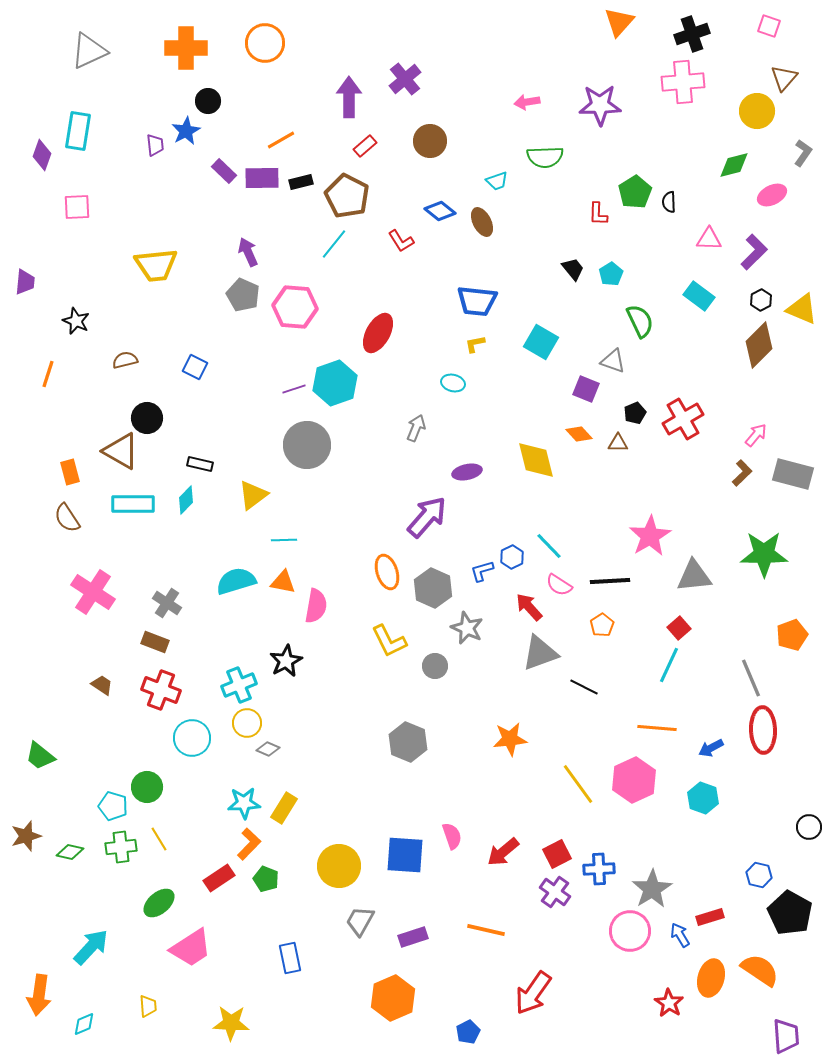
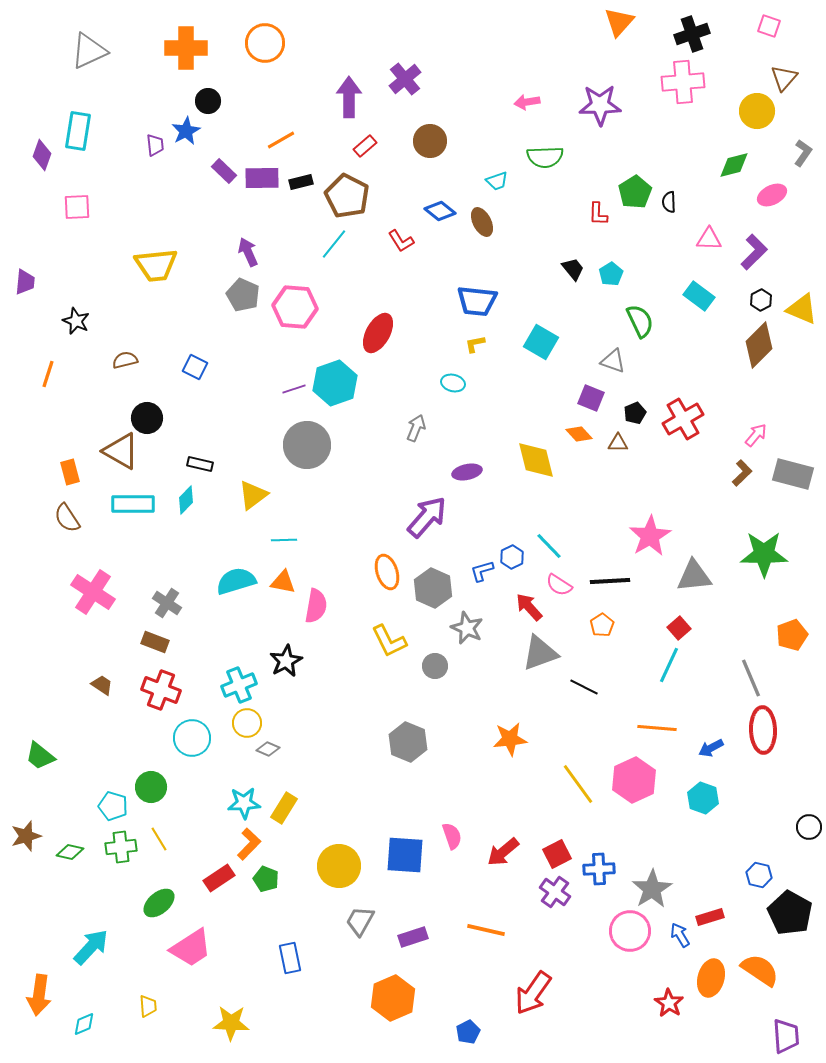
purple square at (586, 389): moved 5 px right, 9 px down
green circle at (147, 787): moved 4 px right
